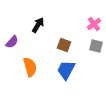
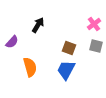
brown square: moved 5 px right, 3 px down
